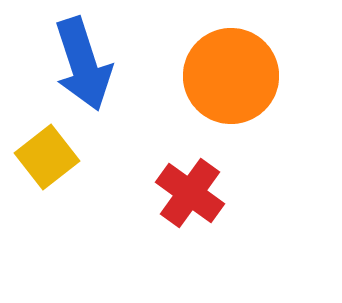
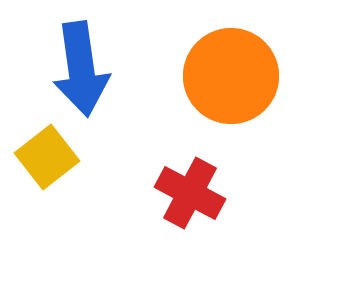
blue arrow: moved 2 px left, 5 px down; rotated 10 degrees clockwise
red cross: rotated 8 degrees counterclockwise
